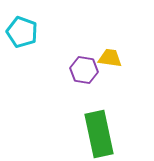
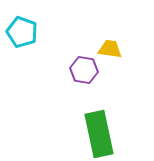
yellow trapezoid: moved 9 px up
